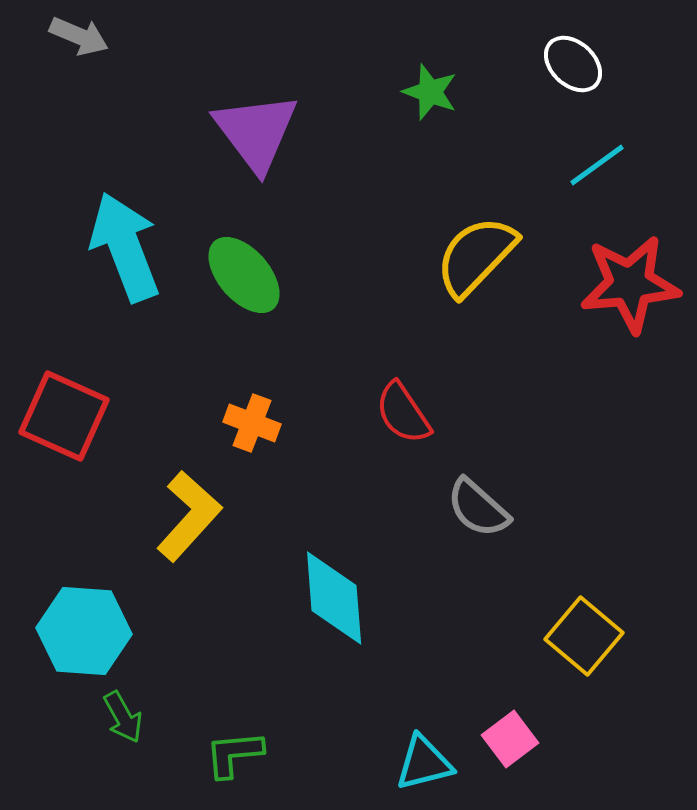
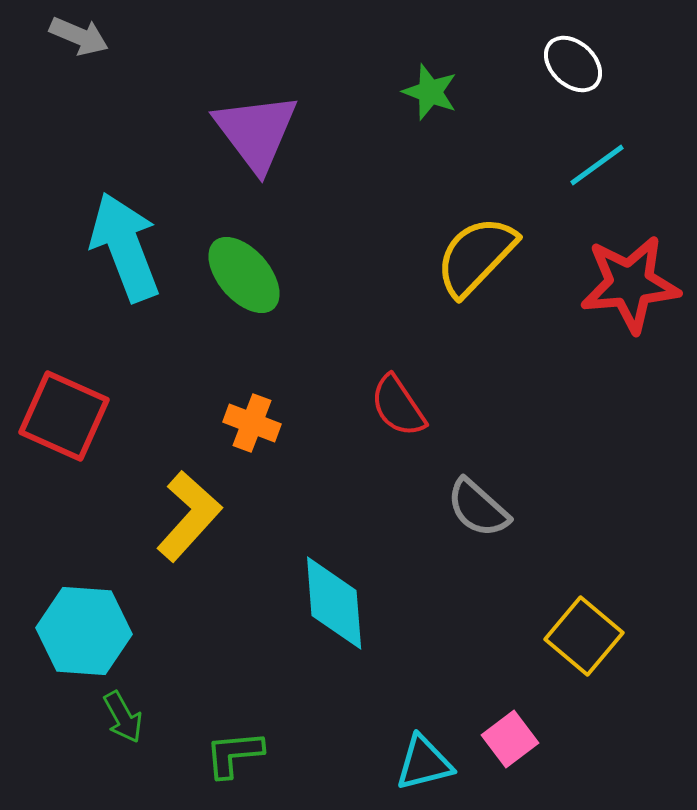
red semicircle: moved 5 px left, 7 px up
cyan diamond: moved 5 px down
